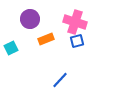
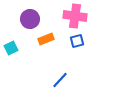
pink cross: moved 6 px up; rotated 10 degrees counterclockwise
